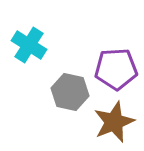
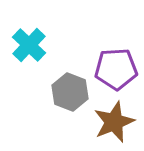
cyan cross: rotated 12 degrees clockwise
gray hexagon: rotated 9 degrees clockwise
